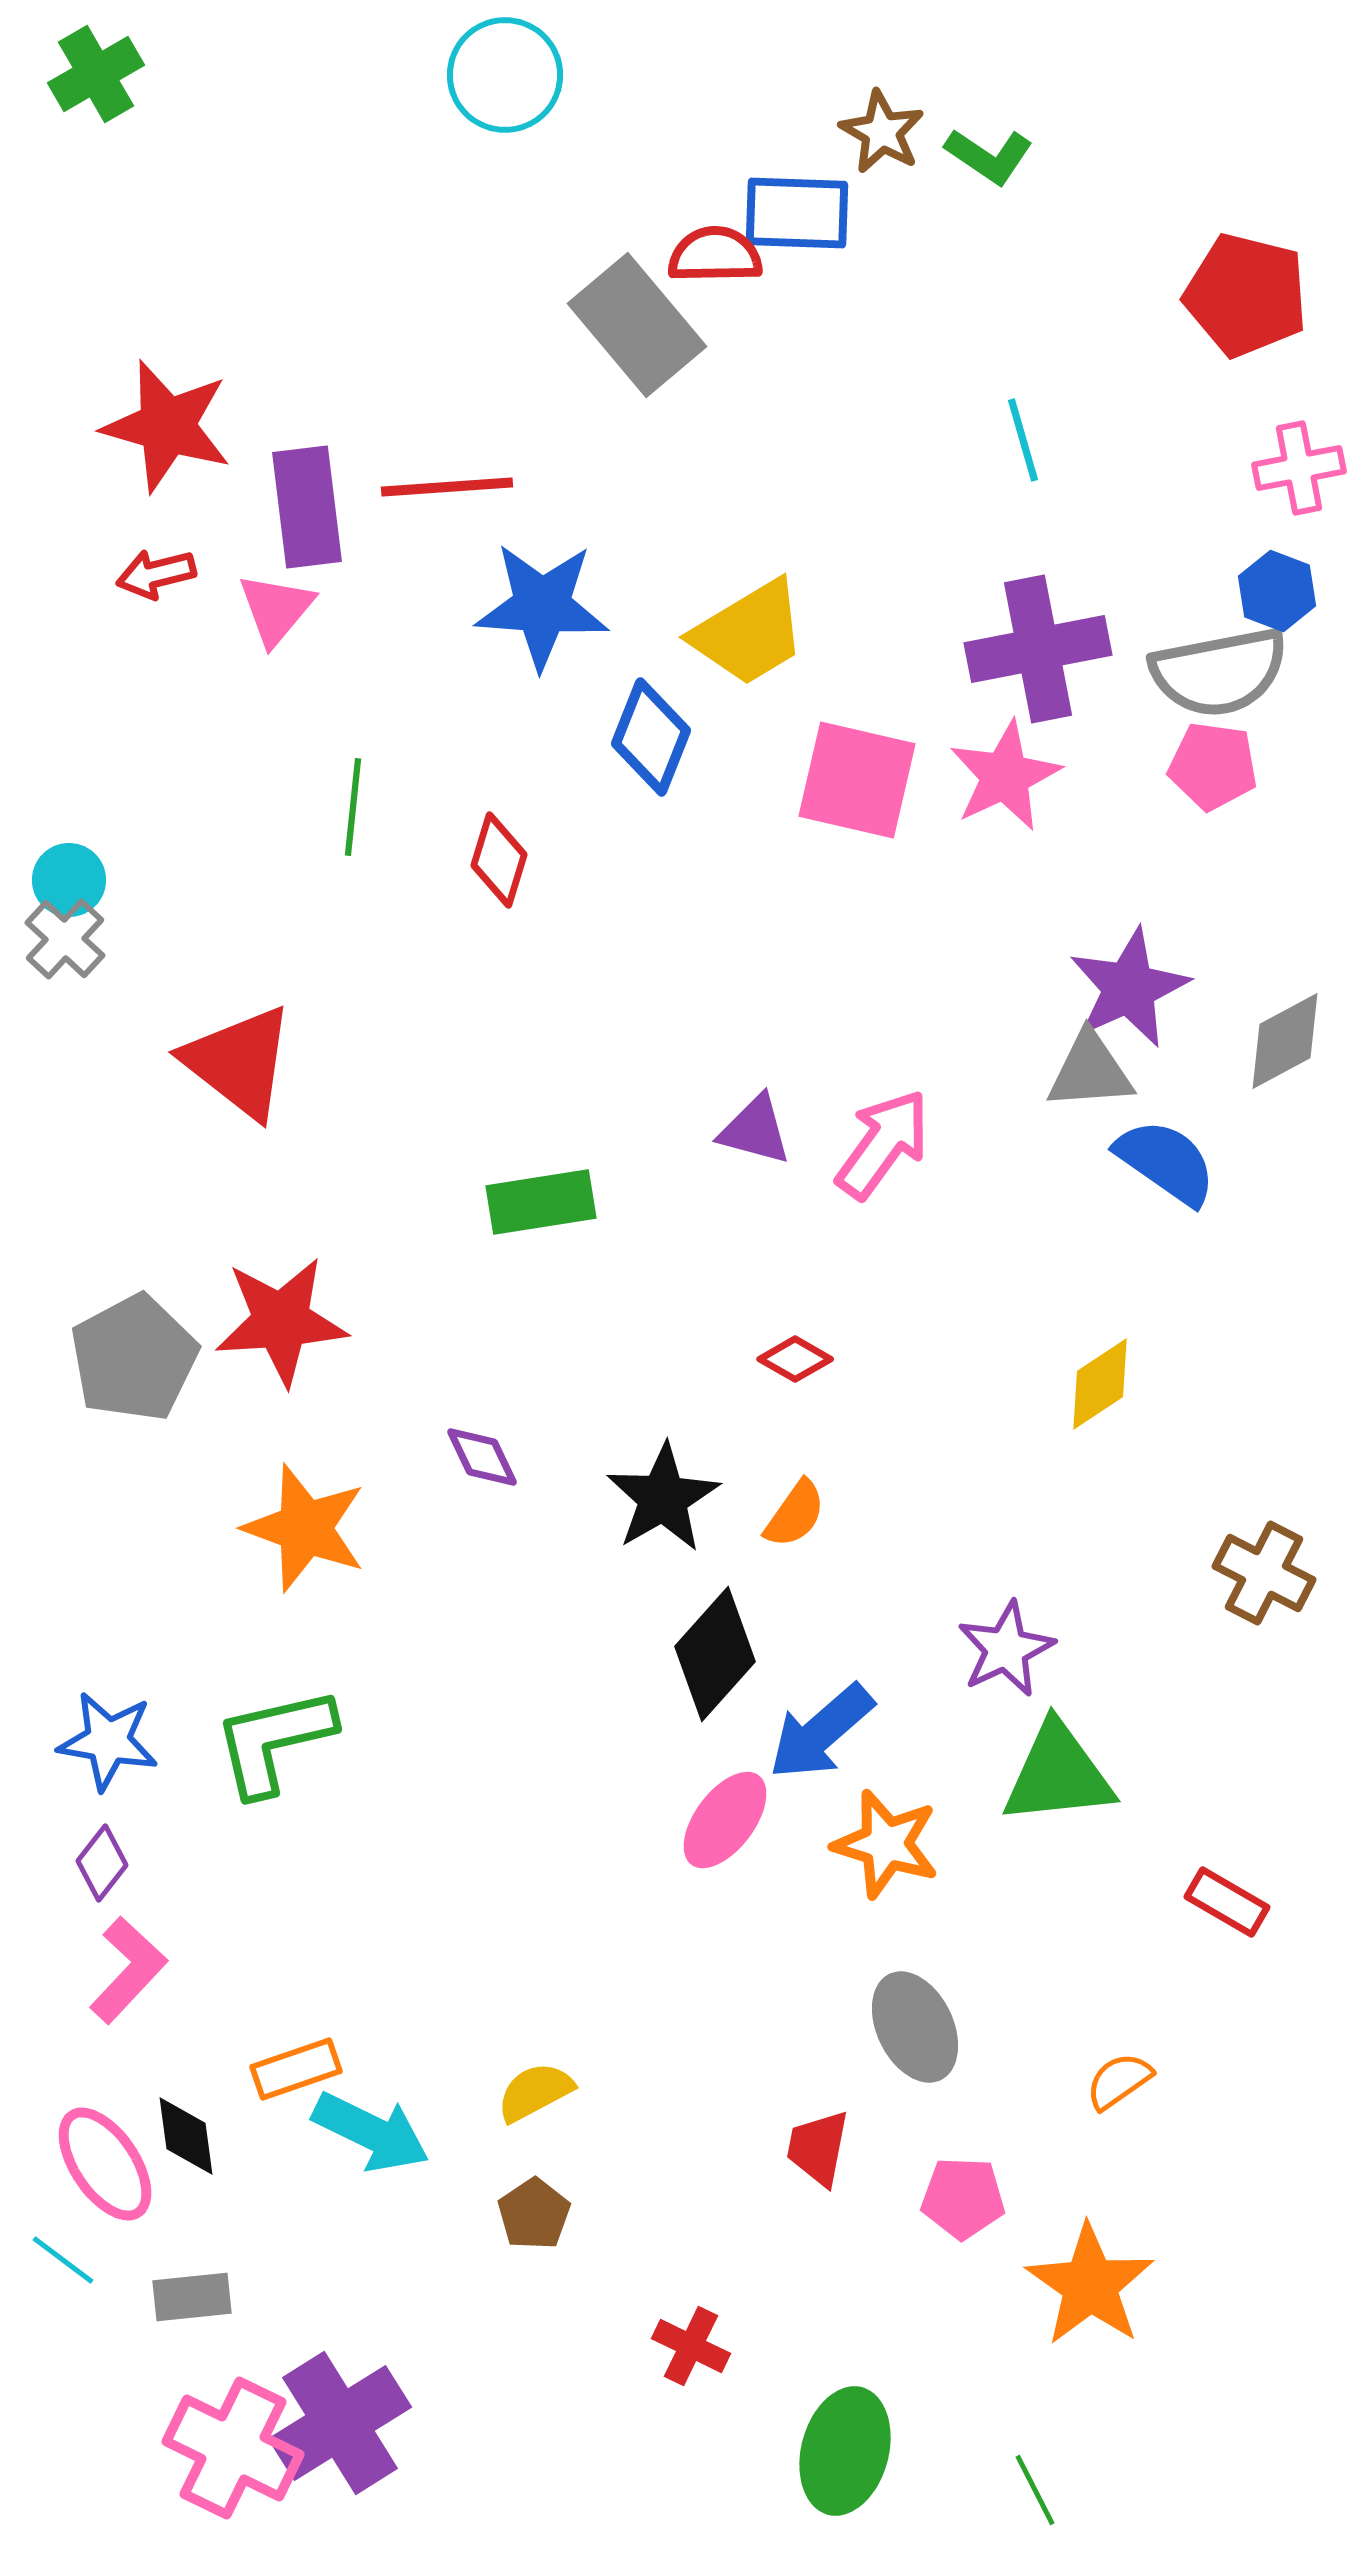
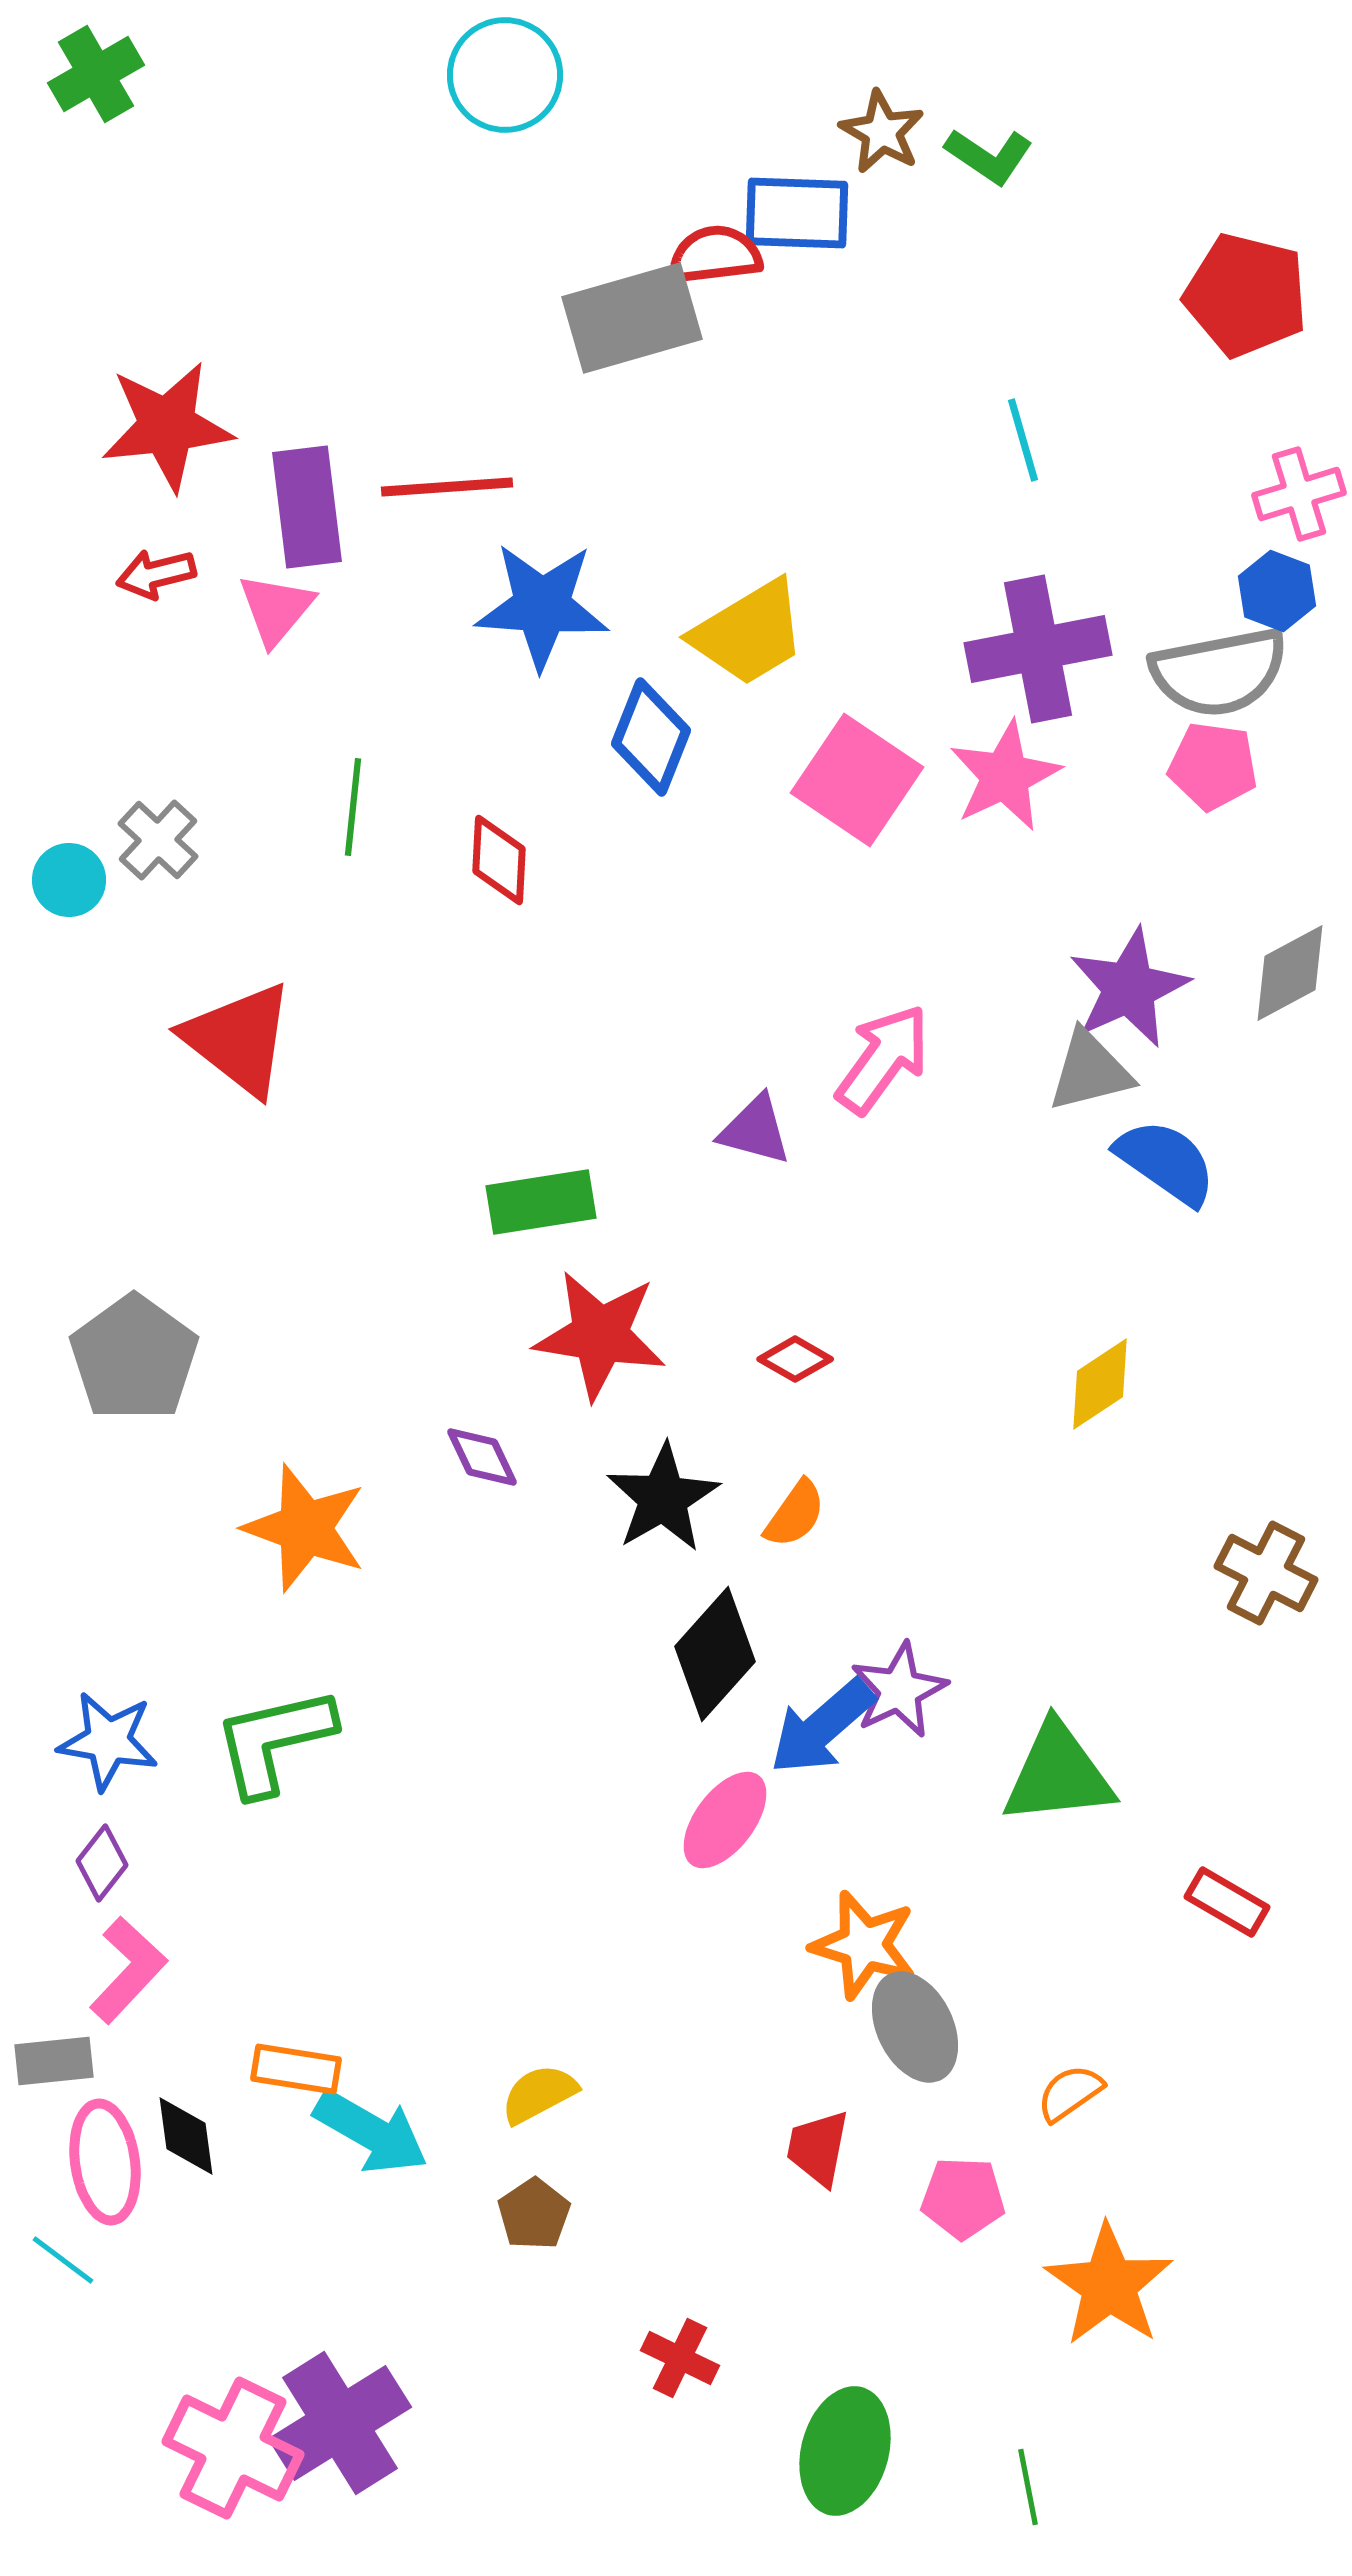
red semicircle at (715, 255): rotated 6 degrees counterclockwise
gray rectangle at (637, 325): moved 5 px left, 7 px up; rotated 66 degrees counterclockwise
red star at (167, 426): rotated 22 degrees counterclockwise
pink cross at (1299, 468): moved 26 px down; rotated 6 degrees counterclockwise
pink square at (857, 780): rotated 21 degrees clockwise
red diamond at (499, 860): rotated 14 degrees counterclockwise
gray cross at (65, 939): moved 93 px right, 99 px up
gray diamond at (1285, 1041): moved 5 px right, 68 px up
red triangle at (239, 1062): moved 23 px up
gray triangle at (1090, 1071): rotated 10 degrees counterclockwise
pink arrow at (883, 1144): moved 85 px up
red star at (281, 1321): moved 319 px right, 14 px down; rotated 13 degrees clockwise
gray pentagon at (134, 1358): rotated 8 degrees counterclockwise
brown cross at (1264, 1573): moved 2 px right
purple star at (1006, 1649): moved 107 px left, 41 px down
blue arrow at (821, 1732): moved 1 px right, 5 px up
orange star at (886, 1844): moved 22 px left, 101 px down
orange rectangle at (296, 2069): rotated 28 degrees clockwise
orange semicircle at (1119, 2081): moved 49 px left, 12 px down
yellow semicircle at (535, 2092): moved 4 px right, 2 px down
cyan arrow at (371, 2132): rotated 4 degrees clockwise
pink ellipse at (105, 2164): moved 2 px up; rotated 26 degrees clockwise
orange star at (1090, 2285): moved 19 px right
gray rectangle at (192, 2297): moved 138 px left, 236 px up
red cross at (691, 2346): moved 11 px left, 12 px down
green line at (1035, 2490): moved 7 px left, 3 px up; rotated 16 degrees clockwise
